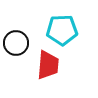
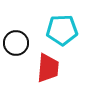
red trapezoid: moved 3 px down
